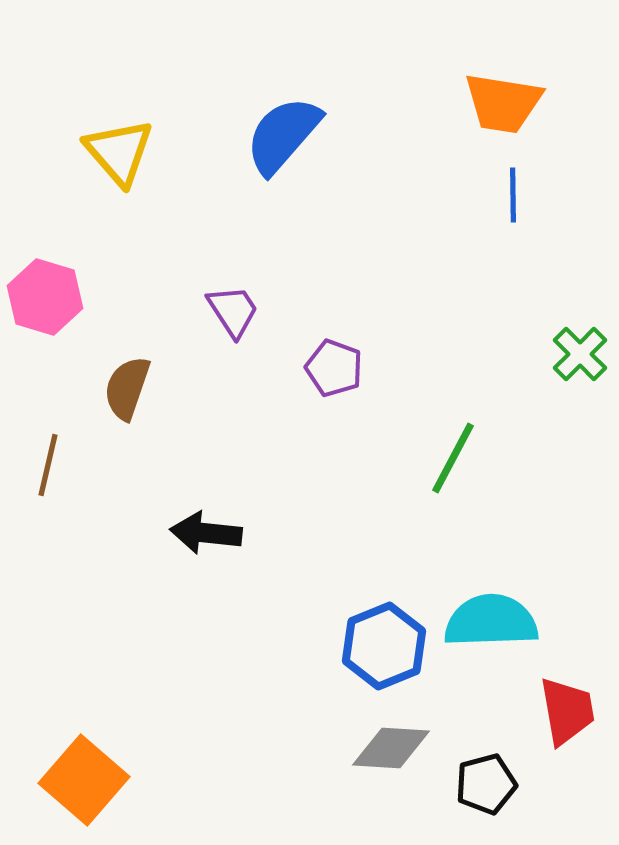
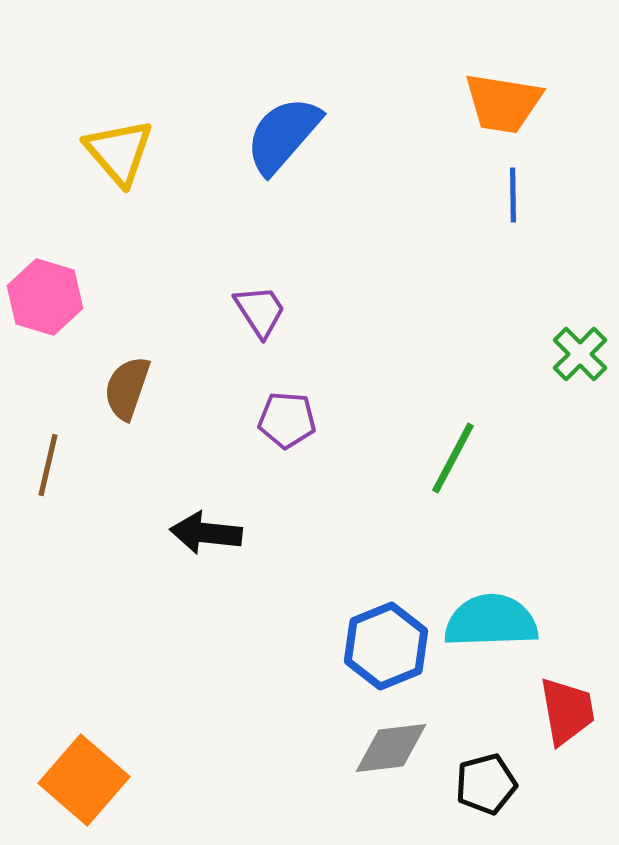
purple trapezoid: moved 27 px right
purple pentagon: moved 47 px left, 52 px down; rotated 16 degrees counterclockwise
blue hexagon: moved 2 px right
gray diamond: rotated 10 degrees counterclockwise
